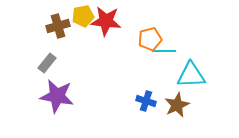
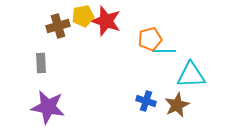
red star: rotated 12 degrees clockwise
gray rectangle: moved 6 px left; rotated 42 degrees counterclockwise
purple star: moved 9 px left, 11 px down
